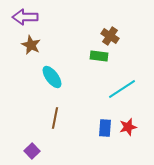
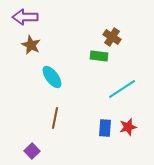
brown cross: moved 2 px right, 1 px down
